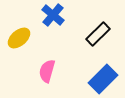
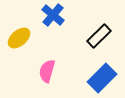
black rectangle: moved 1 px right, 2 px down
blue rectangle: moved 1 px left, 1 px up
